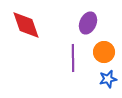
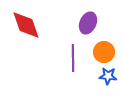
blue star: moved 3 px up; rotated 18 degrees clockwise
